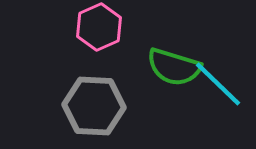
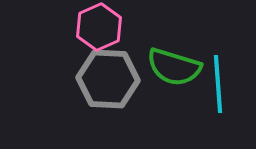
cyan line: rotated 42 degrees clockwise
gray hexagon: moved 14 px right, 27 px up
